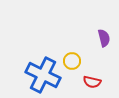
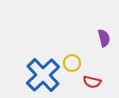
yellow circle: moved 2 px down
blue cross: rotated 20 degrees clockwise
